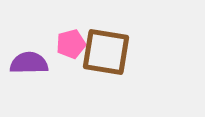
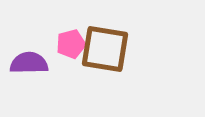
brown square: moved 1 px left, 3 px up
